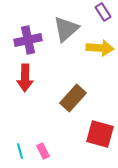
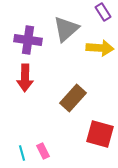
purple cross: rotated 20 degrees clockwise
cyan line: moved 2 px right, 2 px down
